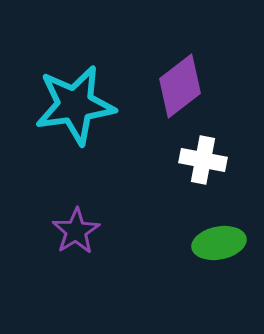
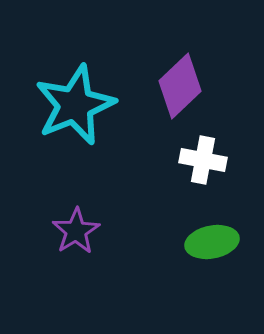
purple diamond: rotated 6 degrees counterclockwise
cyan star: rotated 14 degrees counterclockwise
green ellipse: moved 7 px left, 1 px up
